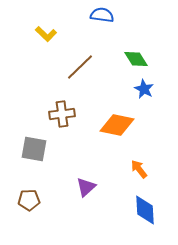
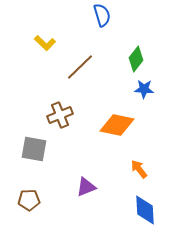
blue semicircle: rotated 65 degrees clockwise
yellow L-shape: moved 1 px left, 9 px down
green diamond: rotated 70 degrees clockwise
blue star: rotated 24 degrees counterclockwise
brown cross: moved 2 px left, 1 px down; rotated 15 degrees counterclockwise
purple triangle: rotated 20 degrees clockwise
